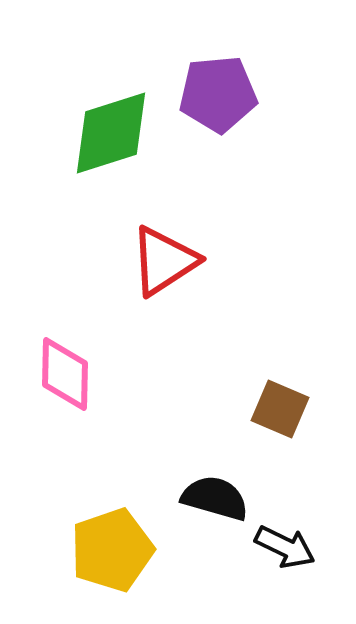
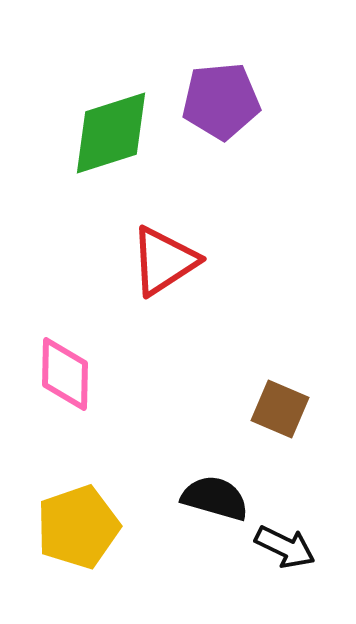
purple pentagon: moved 3 px right, 7 px down
yellow pentagon: moved 34 px left, 23 px up
